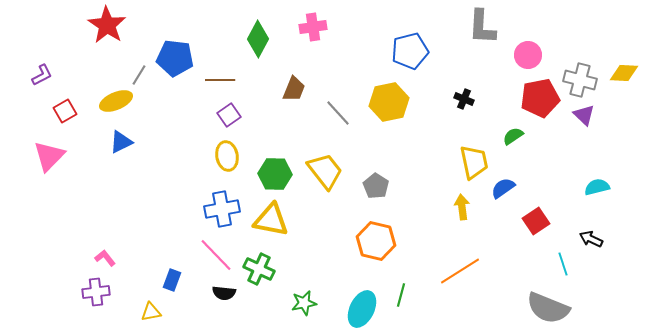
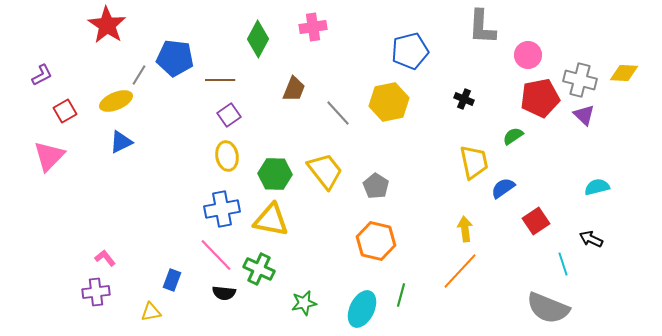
yellow arrow at (462, 207): moved 3 px right, 22 px down
orange line at (460, 271): rotated 15 degrees counterclockwise
